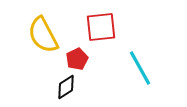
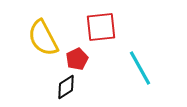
yellow semicircle: moved 3 px down
